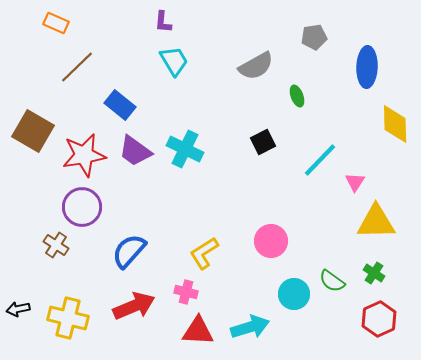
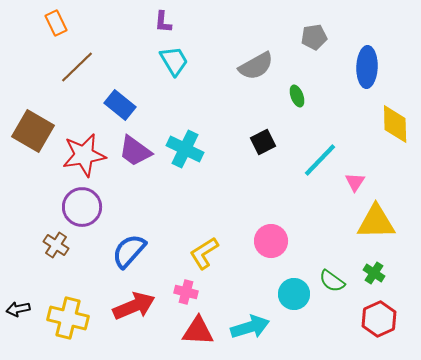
orange rectangle: rotated 40 degrees clockwise
